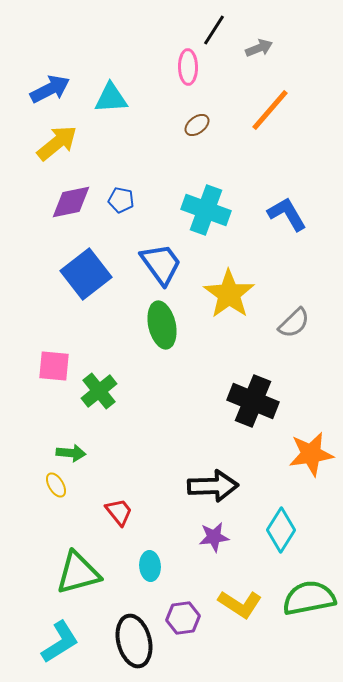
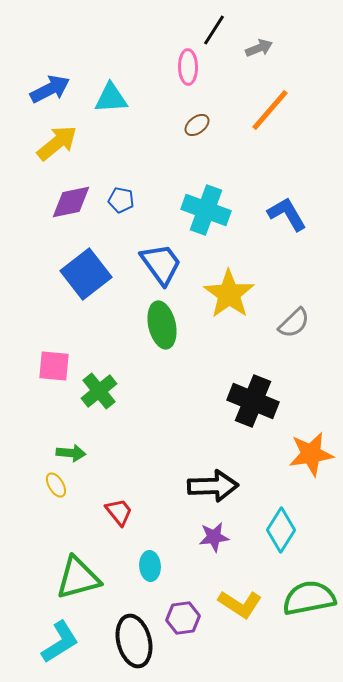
green triangle: moved 5 px down
